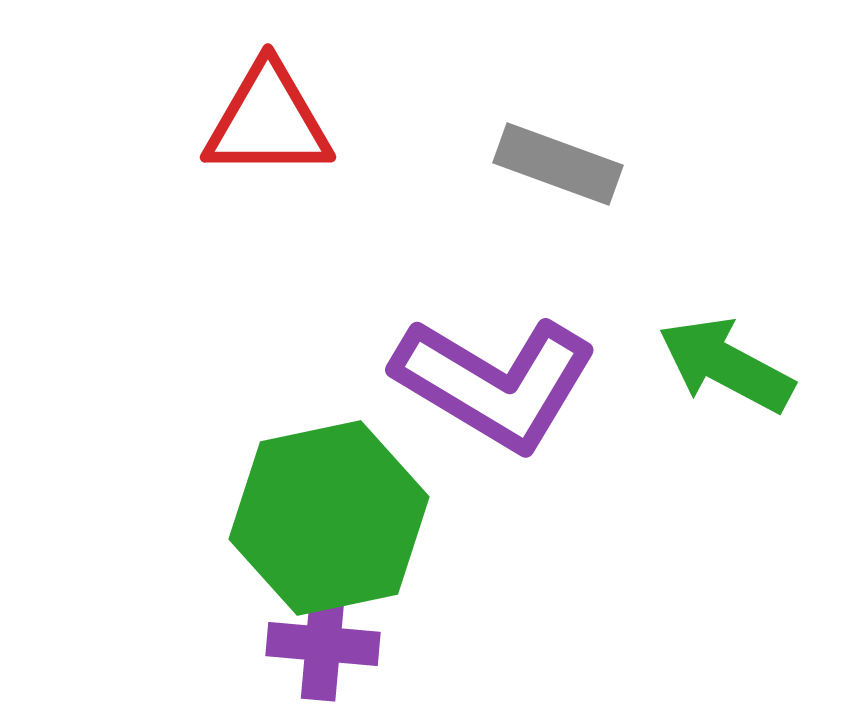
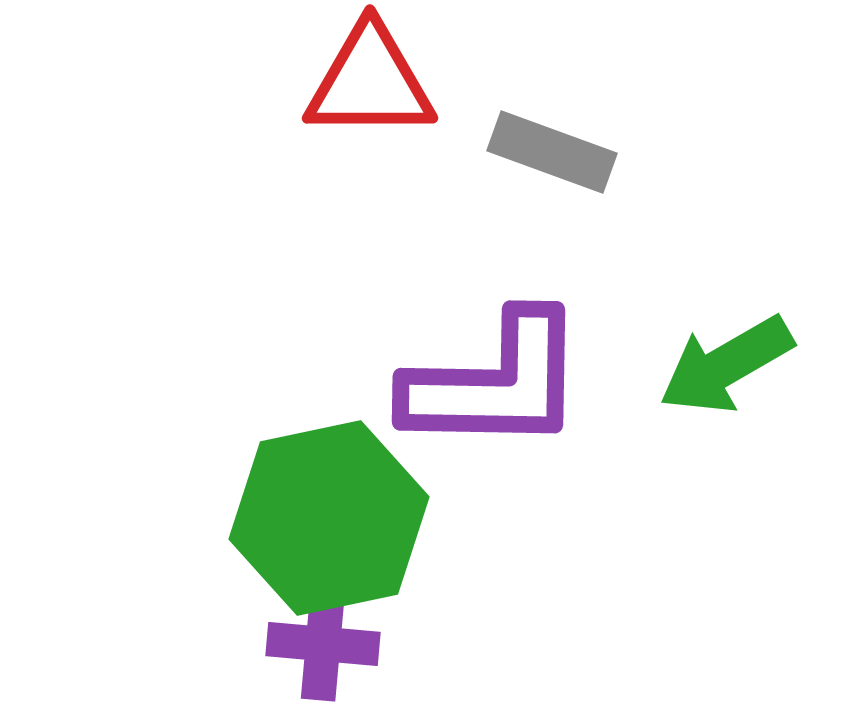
red triangle: moved 102 px right, 39 px up
gray rectangle: moved 6 px left, 12 px up
green arrow: rotated 58 degrees counterclockwise
purple L-shape: rotated 30 degrees counterclockwise
